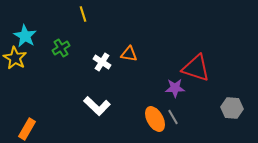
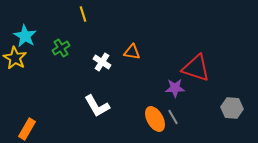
orange triangle: moved 3 px right, 2 px up
white L-shape: rotated 16 degrees clockwise
